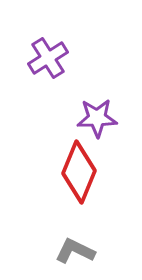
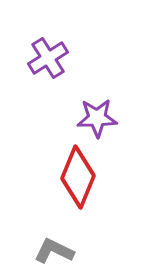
red diamond: moved 1 px left, 5 px down
gray L-shape: moved 21 px left
